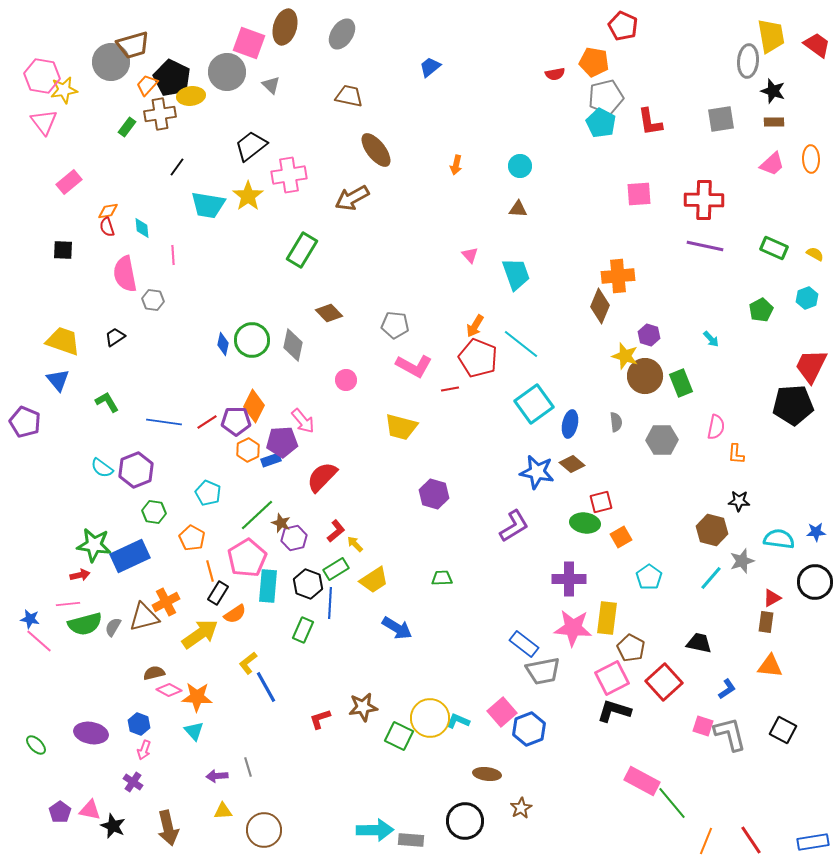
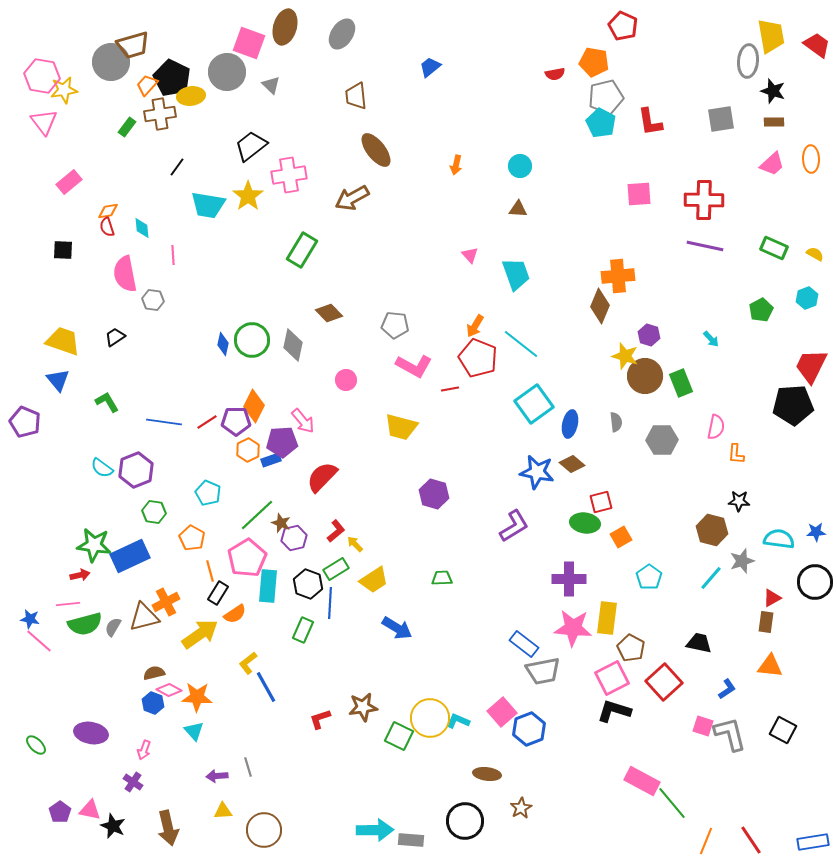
brown trapezoid at (349, 96): moved 7 px right; rotated 108 degrees counterclockwise
blue hexagon at (139, 724): moved 14 px right, 21 px up
